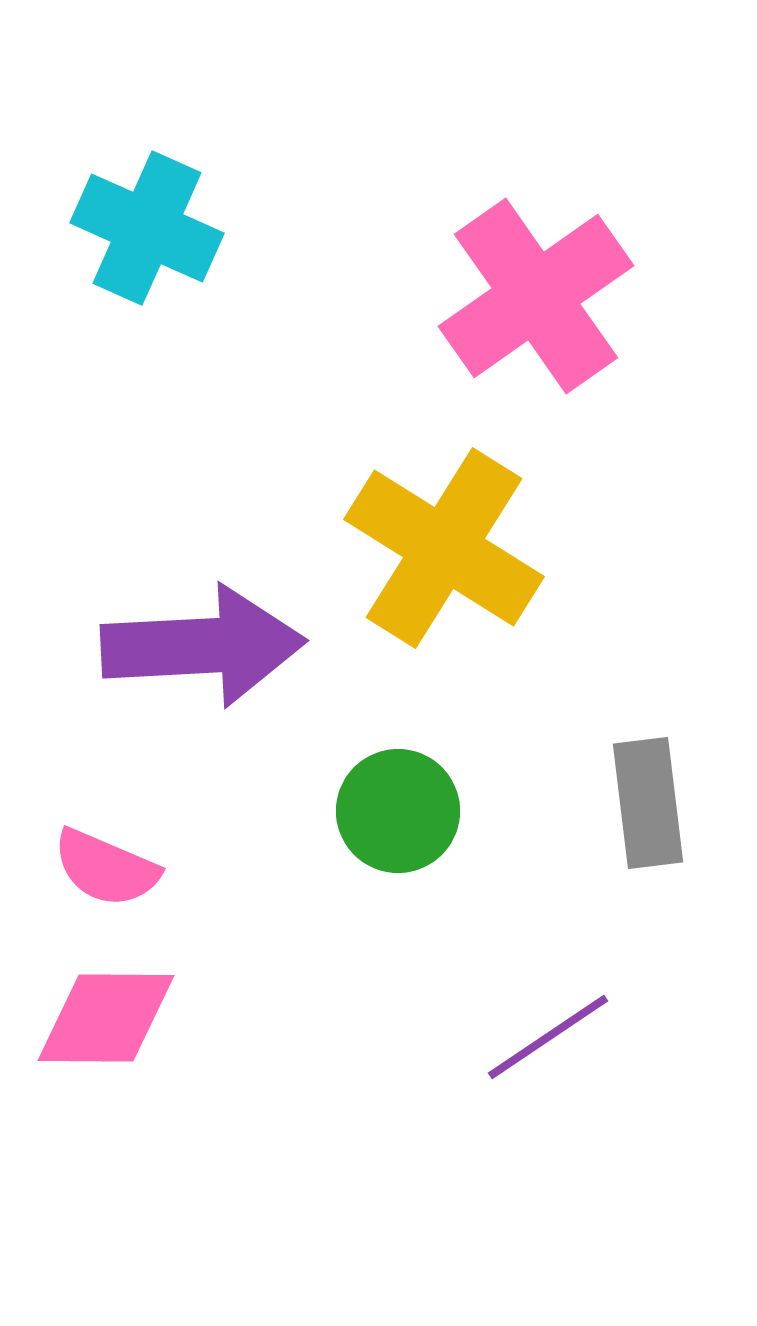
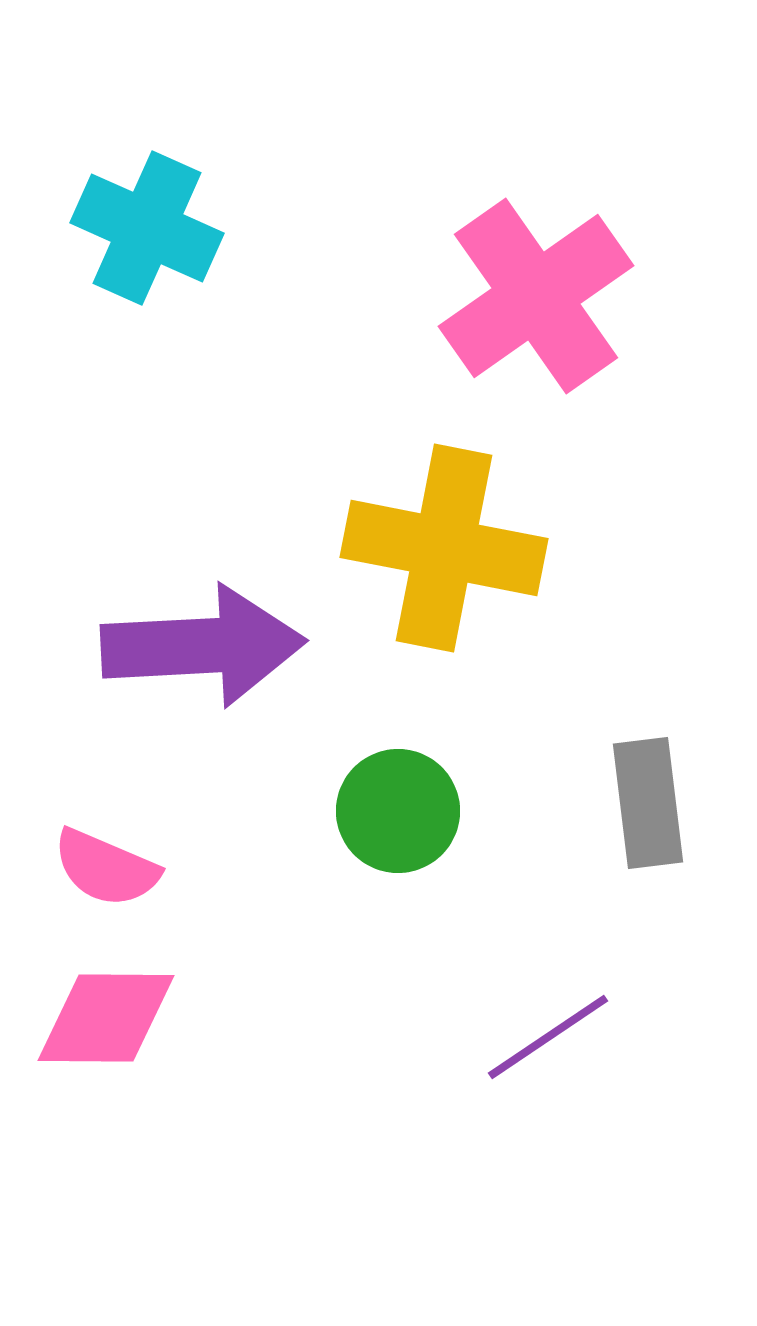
yellow cross: rotated 21 degrees counterclockwise
